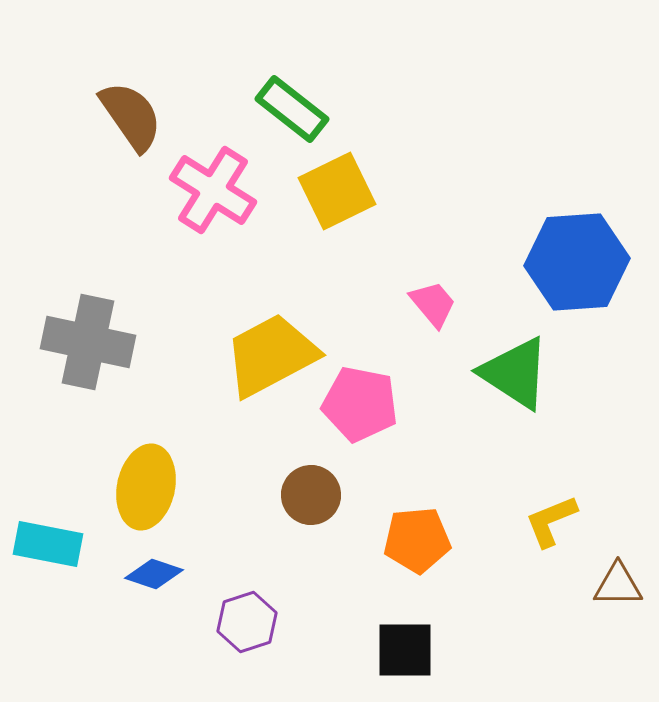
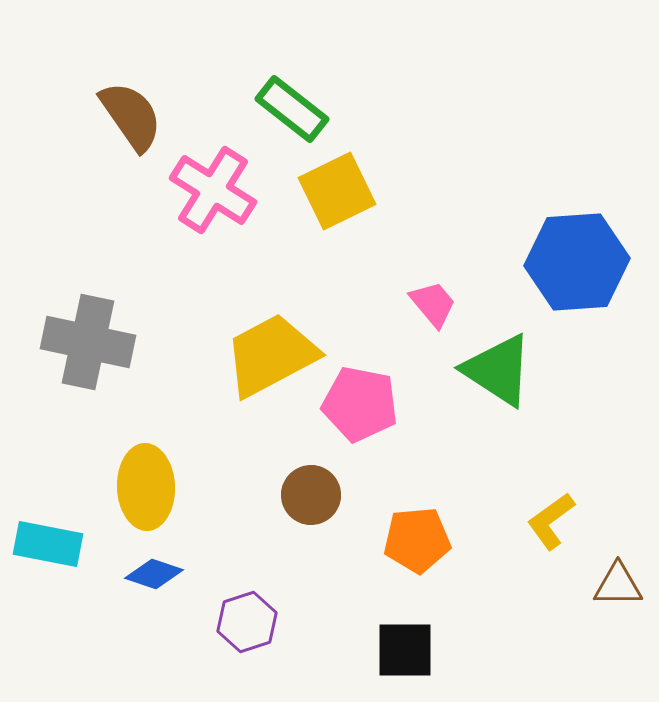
green triangle: moved 17 px left, 3 px up
yellow ellipse: rotated 14 degrees counterclockwise
yellow L-shape: rotated 14 degrees counterclockwise
